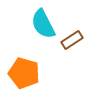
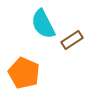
orange pentagon: rotated 8 degrees clockwise
